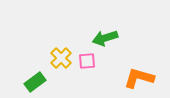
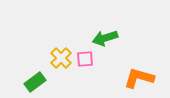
pink square: moved 2 px left, 2 px up
